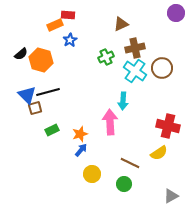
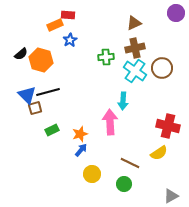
brown triangle: moved 13 px right, 1 px up
green cross: rotated 21 degrees clockwise
